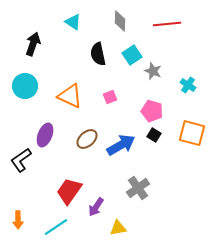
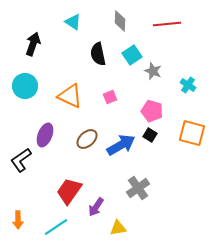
black square: moved 4 px left
